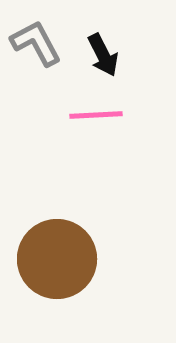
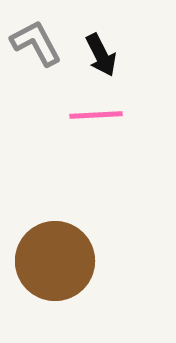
black arrow: moved 2 px left
brown circle: moved 2 px left, 2 px down
